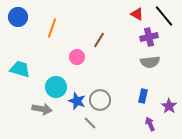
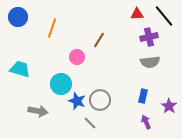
red triangle: rotated 32 degrees counterclockwise
cyan circle: moved 5 px right, 3 px up
gray arrow: moved 4 px left, 2 px down
purple arrow: moved 4 px left, 2 px up
